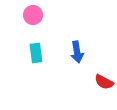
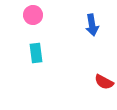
blue arrow: moved 15 px right, 27 px up
